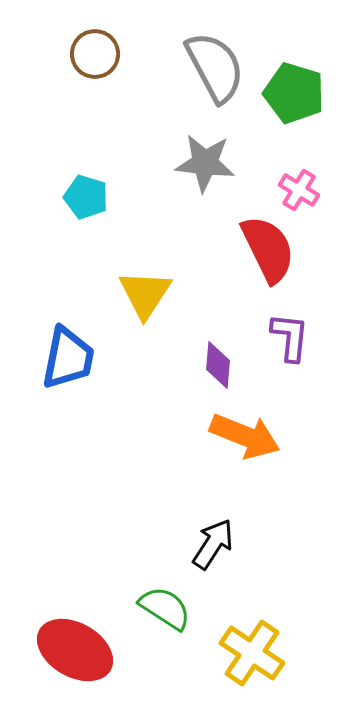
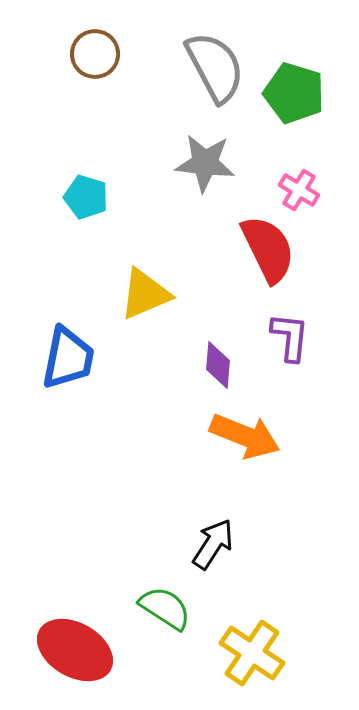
yellow triangle: rotated 34 degrees clockwise
